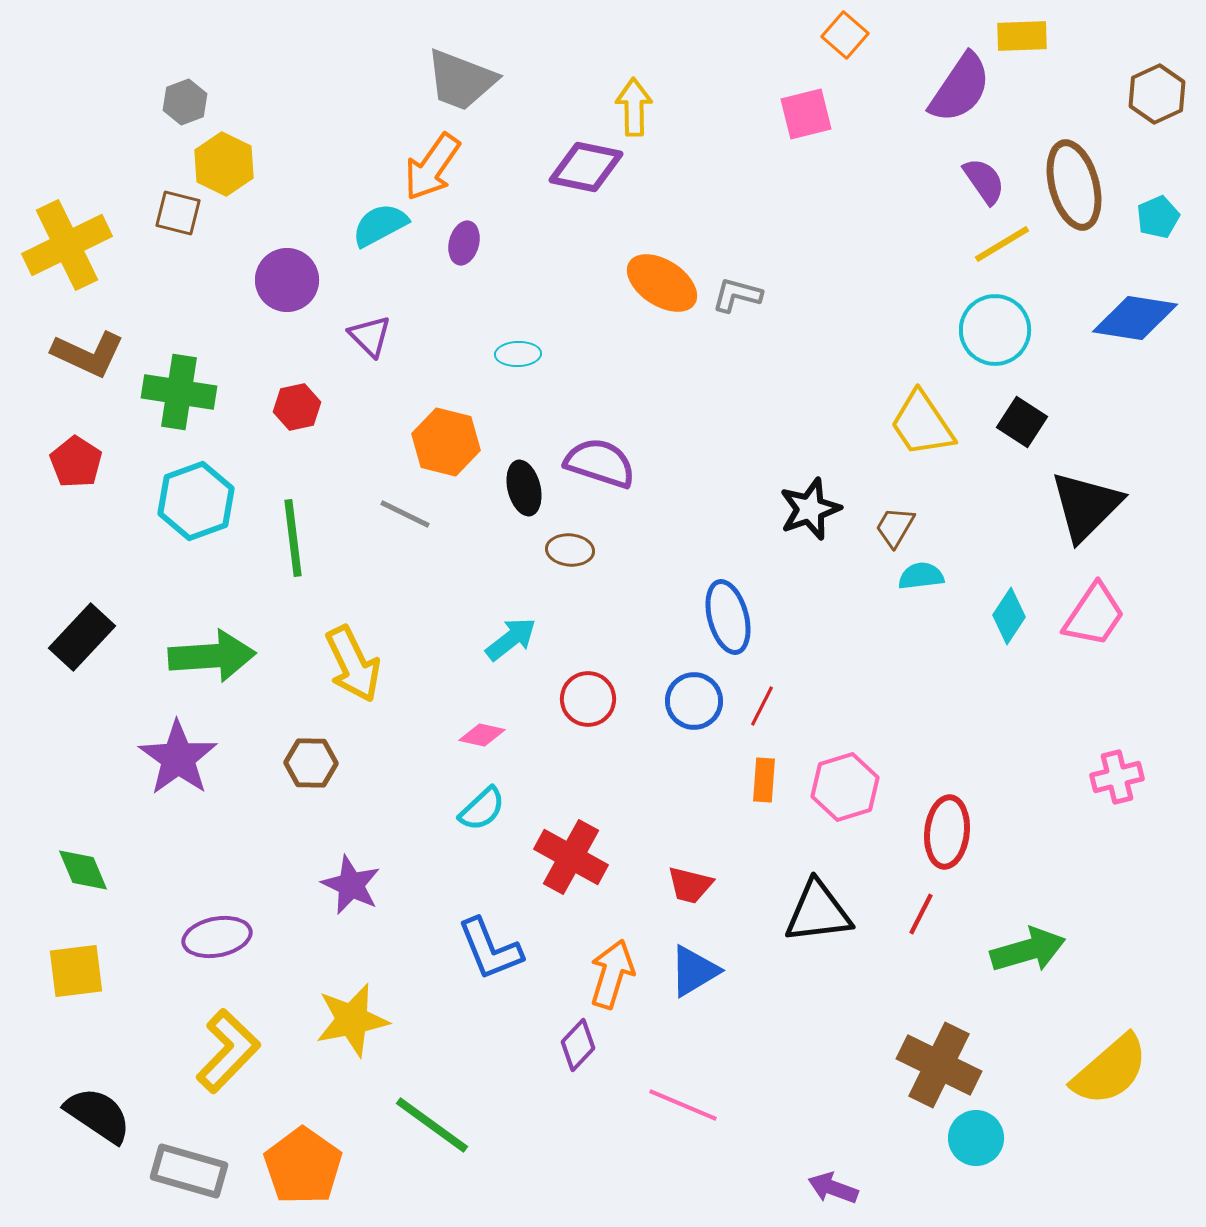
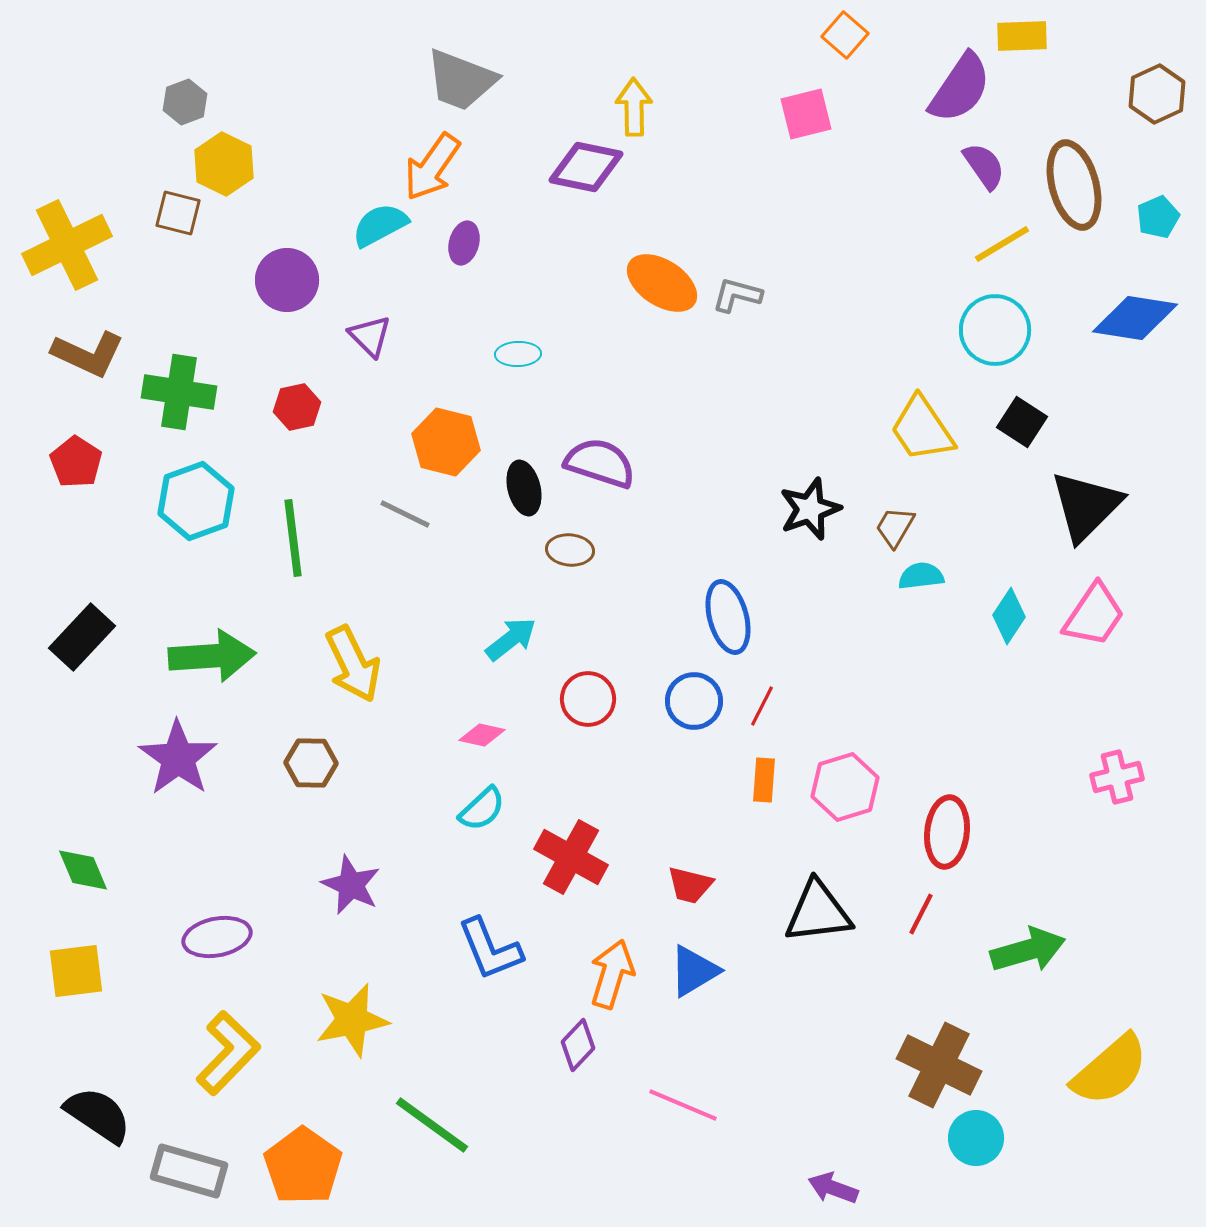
purple semicircle at (984, 181): moved 15 px up
yellow trapezoid at (922, 424): moved 5 px down
yellow L-shape at (228, 1051): moved 2 px down
